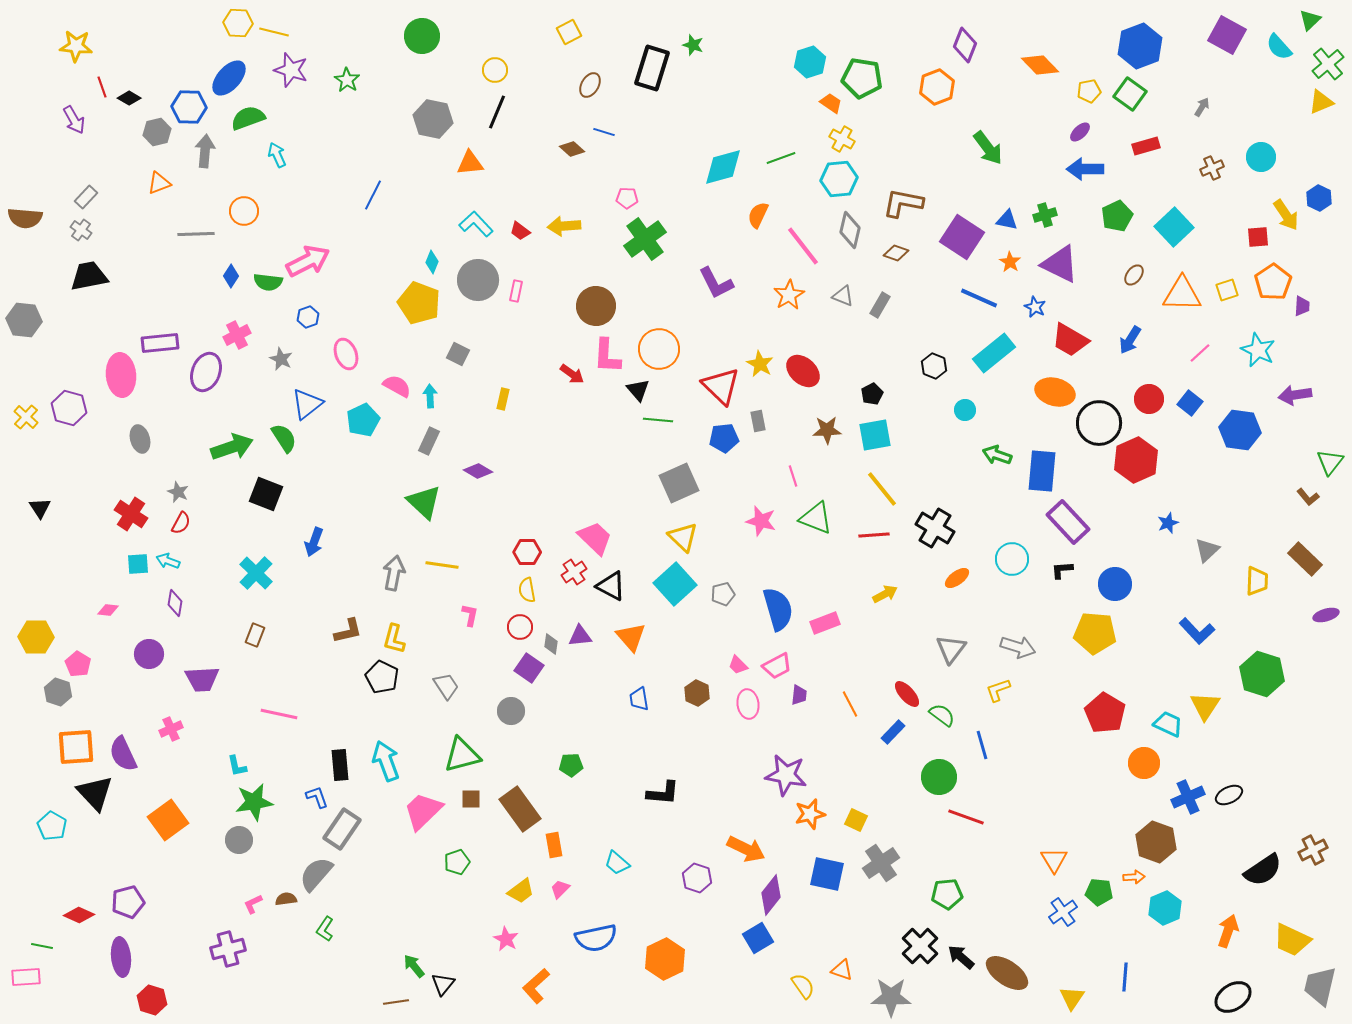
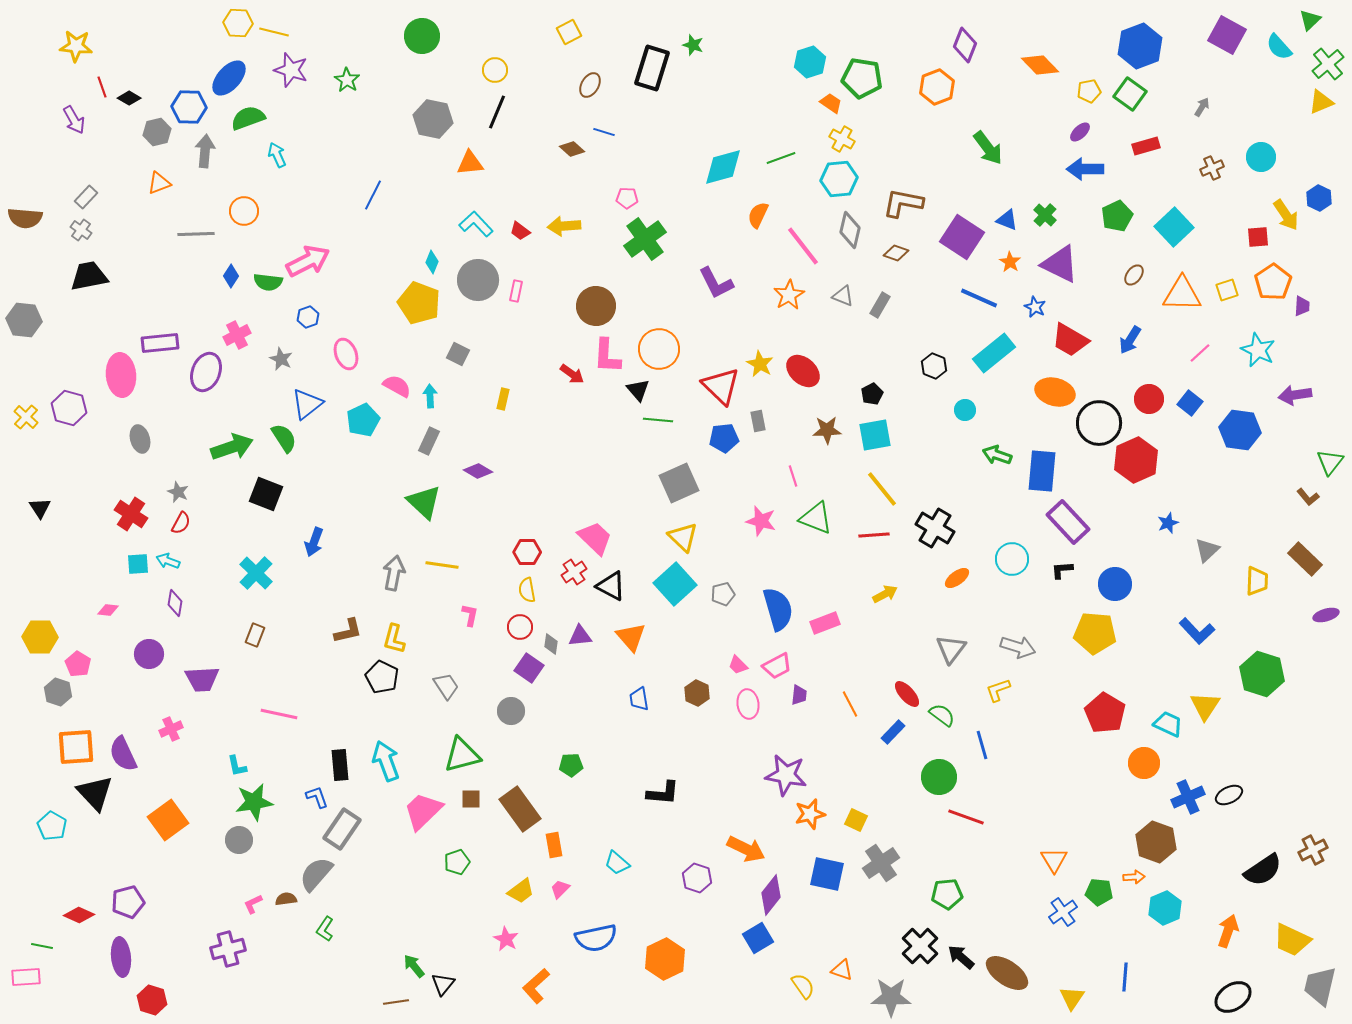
green cross at (1045, 215): rotated 30 degrees counterclockwise
blue triangle at (1007, 220): rotated 10 degrees clockwise
yellow hexagon at (36, 637): moved 4 px right
